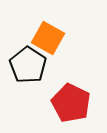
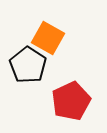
red pentagon: moved 2 px up; rotated 21 degrees clockwise
